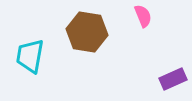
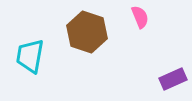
pink semicircle: moved 3 px left, 1 px down
brown hexagon: rotated 9 degrees clockwise
